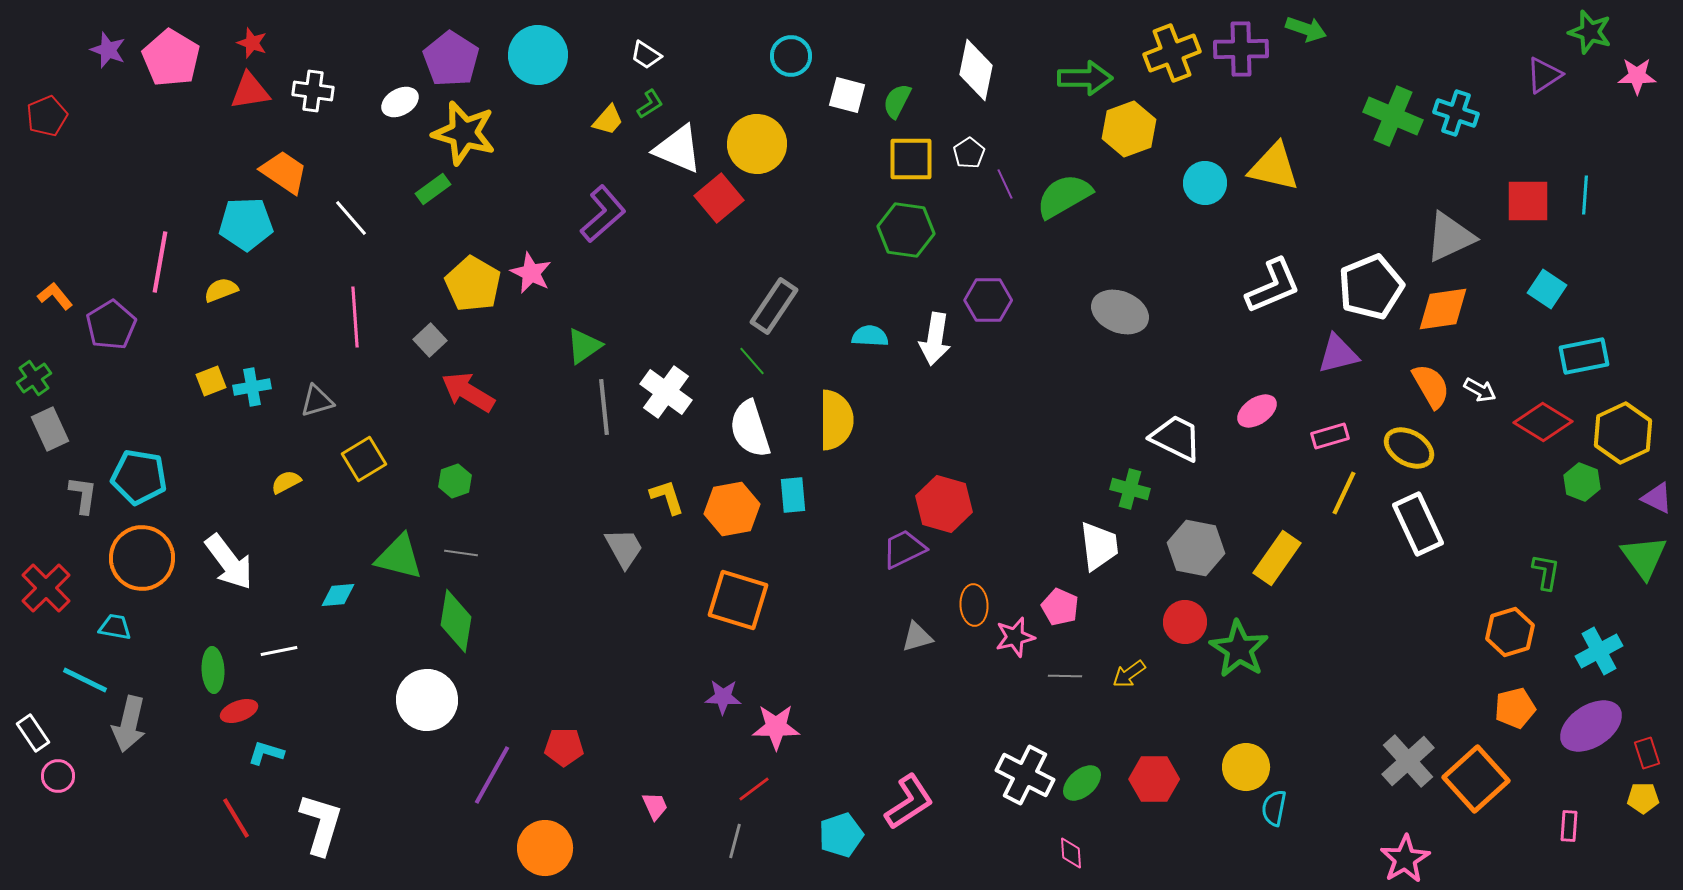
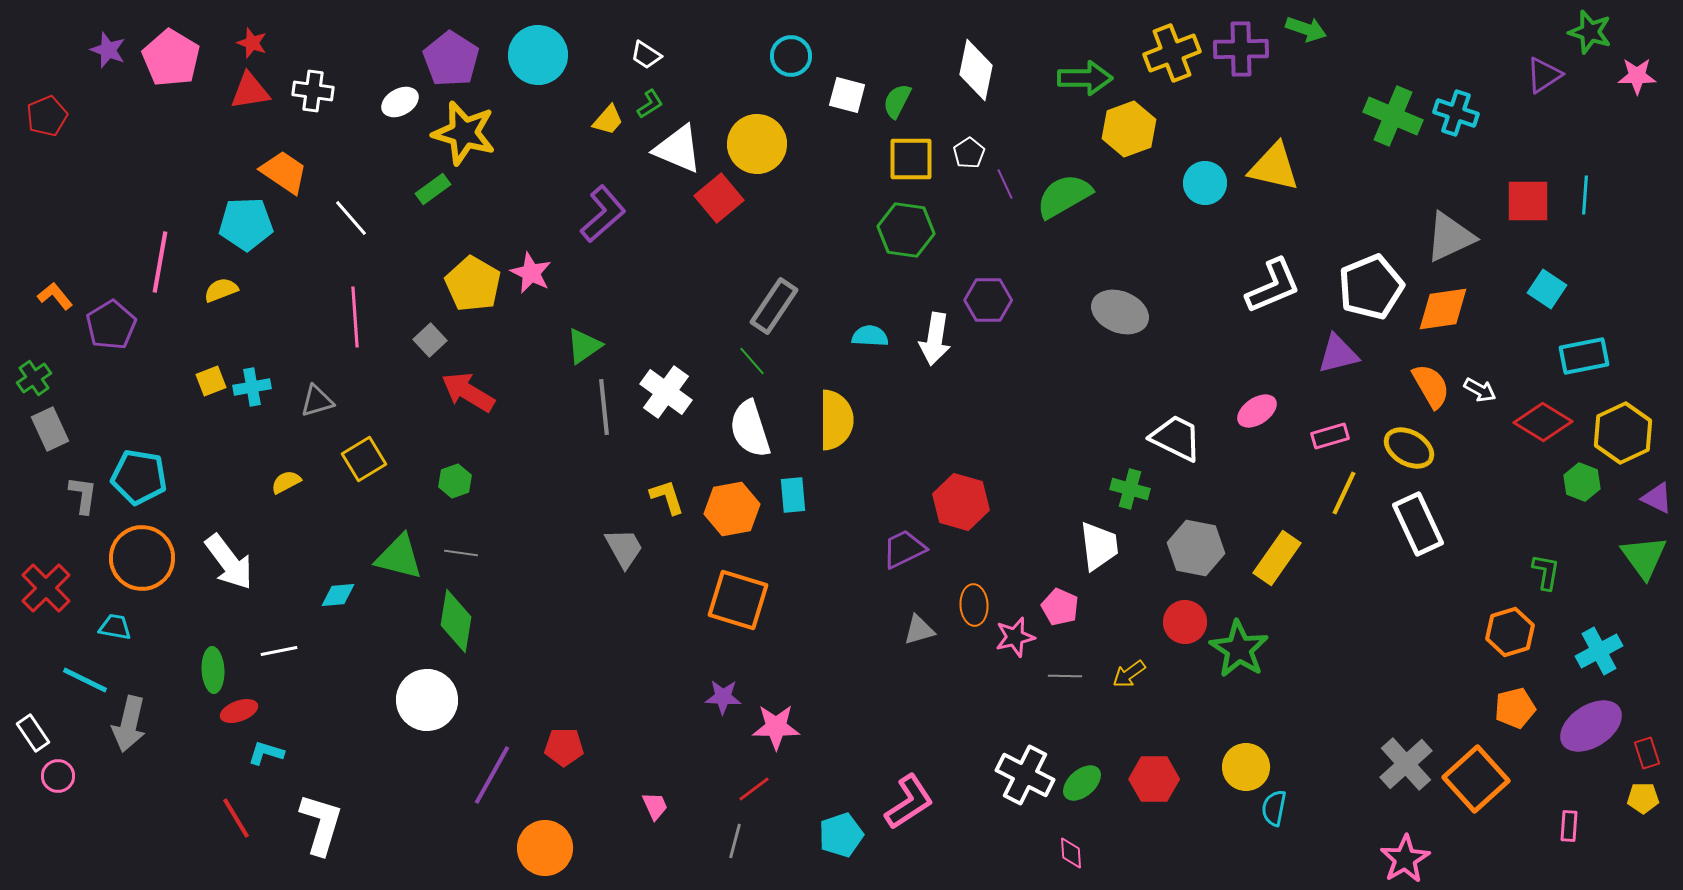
red hexagon at (944, 504): moved 17 px right, 2 px up
gray triangle at (917, 637): moved 2 px right, 7 px up
gray cross at (1408, 761): moved 2 px left, 3 px down
